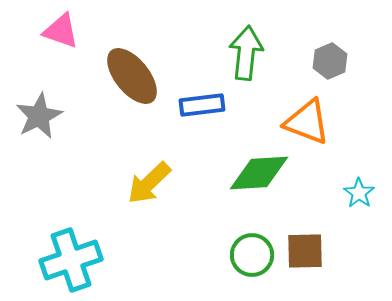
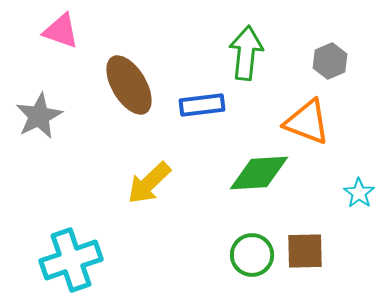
brown ellipse: moved 3 px left, 9 px down; rotated 8 degrees clockwise
